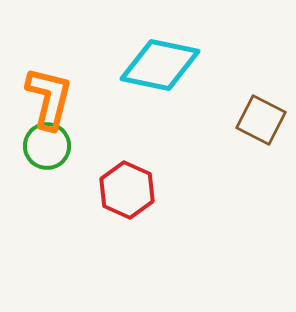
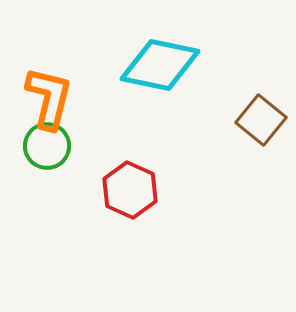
brown square: rotated 12 degrees clockwise
red hexagon: moved 3 px right
